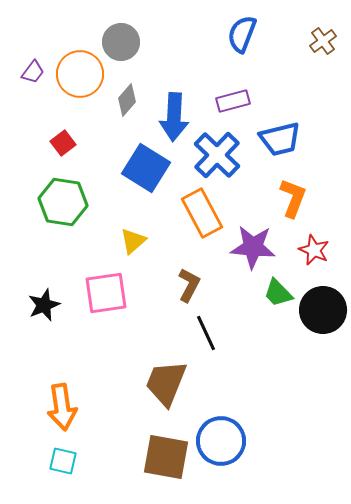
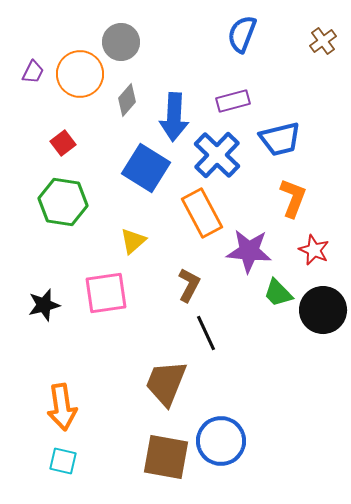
purple trapezoid: rotated 10 degrees counterclockwise
purple star: moved 4 px left, 4 px down
black star: rotated 8 degrees clockwise
